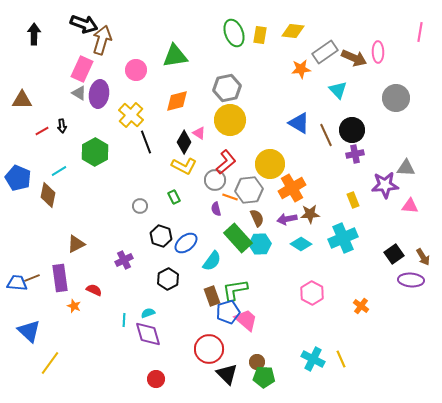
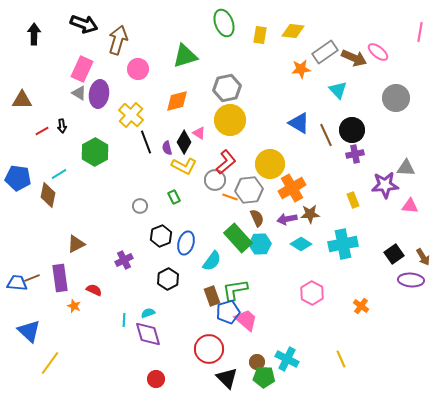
green ellipse at (234, 33): moved 10 px left, 10 px up
brown arrow at (102, 40): moved 16 px right
pink ellipse at (378, 52): rotated 50 degrees counterclockwise
green triangle at (175, 56): moved 10 px right; rotated 8 degrees counterclockwise
pink circle at (136, 70): moved 2 px right, 1 px up
cyan line at (59, 171): moved 3 px down
blue pentagon at (18, 178): rotated 15 degrees counterclockwise
purple semicircle at (216, 209): moved 49 px left, 61 px up
black hexagon at (161, 236): rotated 20 degrees clockwise
cyan cross at (343, 238): moved 6 px down; rotated 12 degrees clockwise
blue ellipse at (186, 243): rotated 35 degrees counterclockwise
cyan cross at (313, 359): moved 26 px left
black triangle at (227, 374): moved 4 px down
